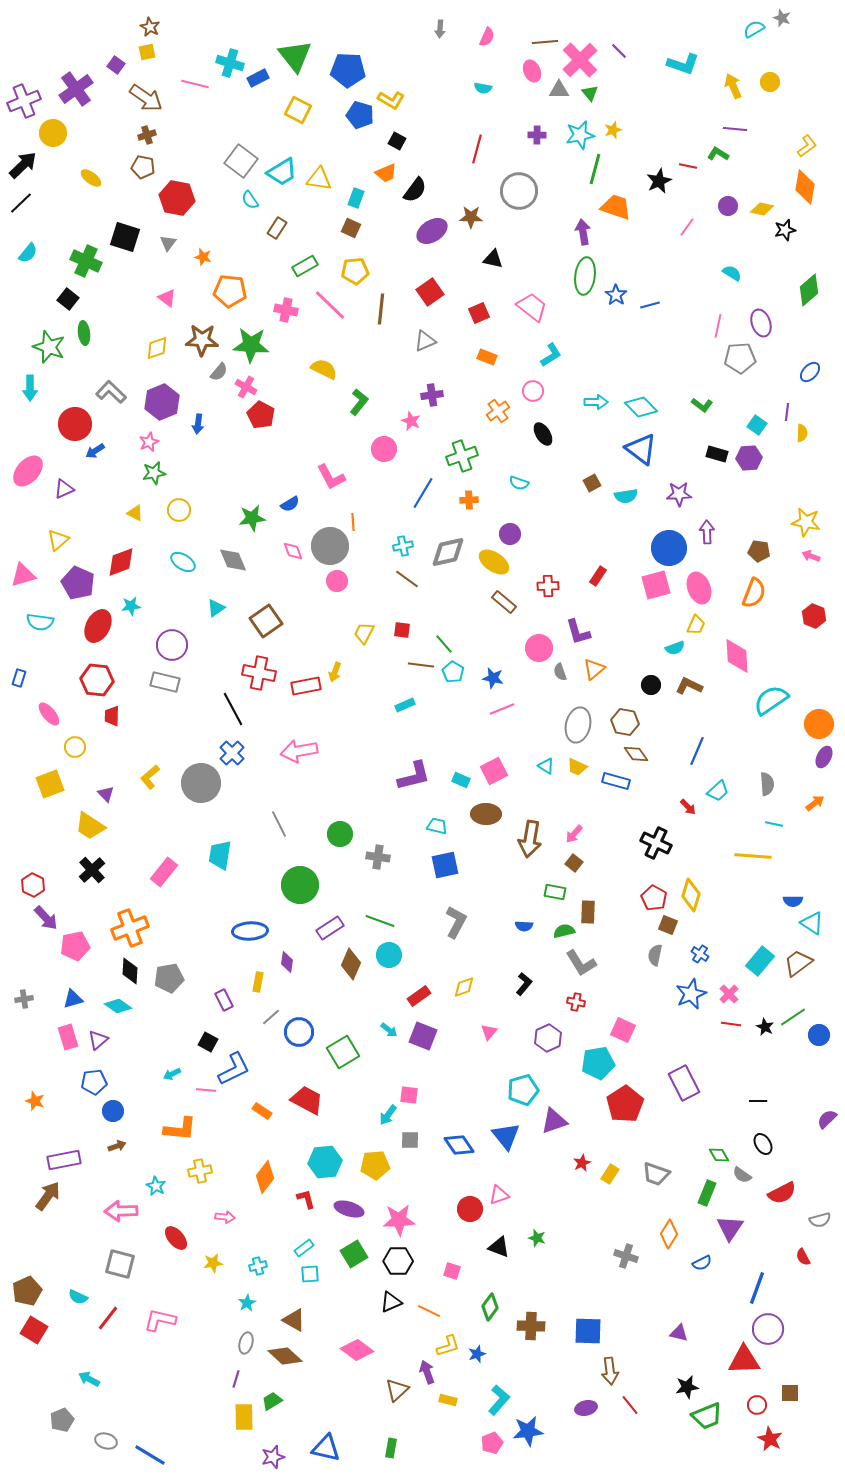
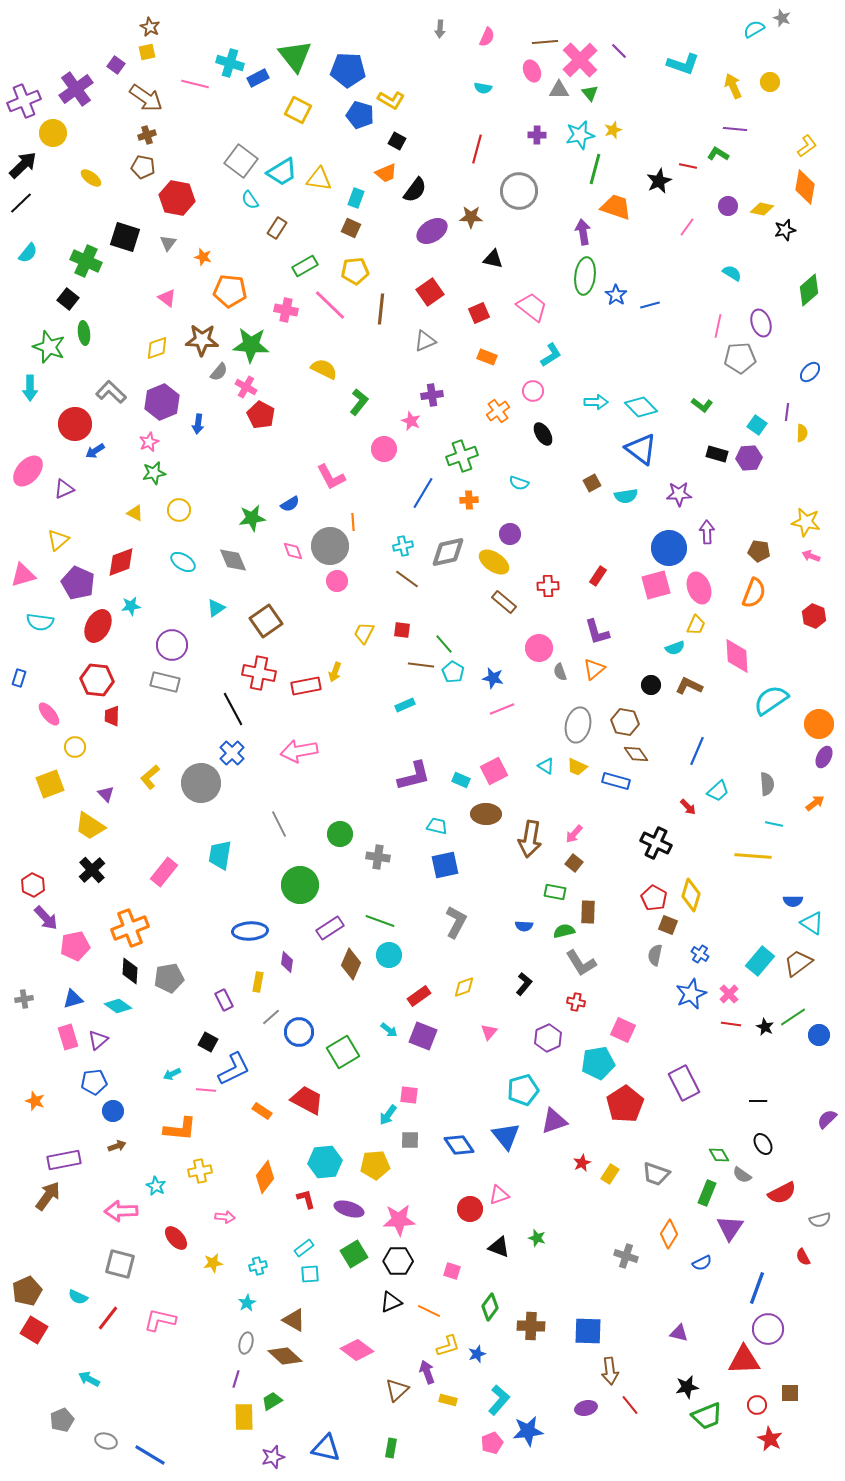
purple L-shape at (578, 632): moved 19 px right
